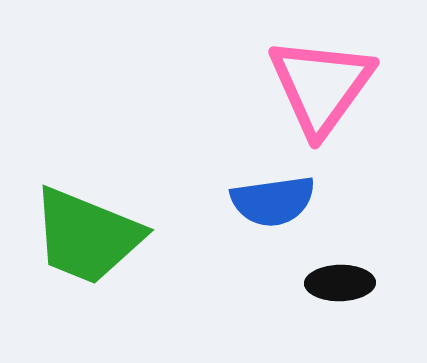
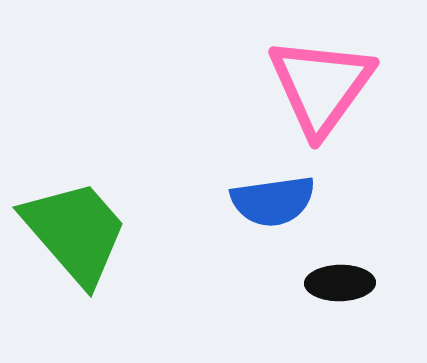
green trapezoid: moved 12 px left, 4 px up; rotated 153 degrees counterclockwise
